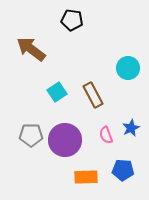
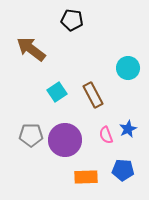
blue star: moved 3 px left, 1 px down
